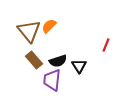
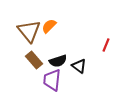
black triangle: rotated 21 degrees counterclockwise
